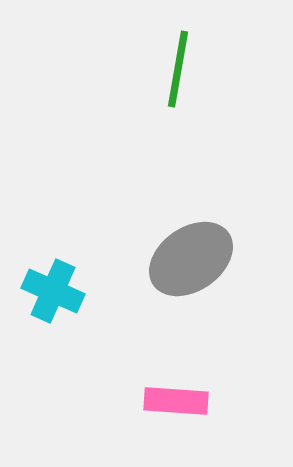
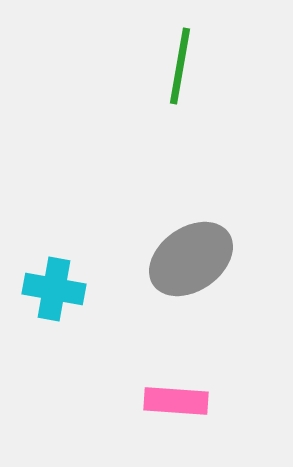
green line: moved 2 px right, 3 px up
cyan cross: moved 1 px right, 2 px up; rotated 14 degrees counterclockwise
